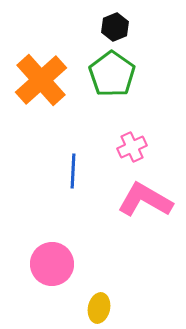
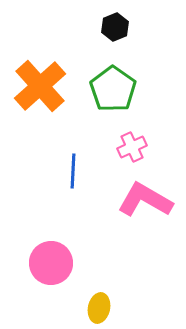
green pentagon: moved 1 px right, 15 px down
orange cross: moved 1 px left, 6 px down
pink circle: moved 1 px left, 1 px up
